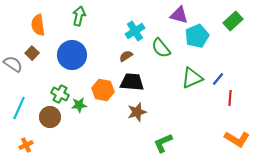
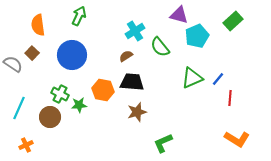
green arrow: rotated 12 degrees clockwise
green semicircle: moved 1 px left, 1 px up
